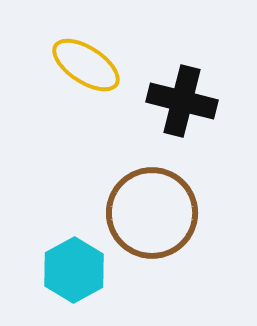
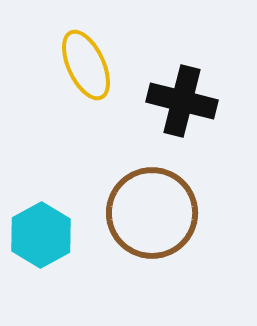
yellow ellipse: rotated 32 degrees clockwise
cyan hexagon: moved 33 px left, 35 px up
